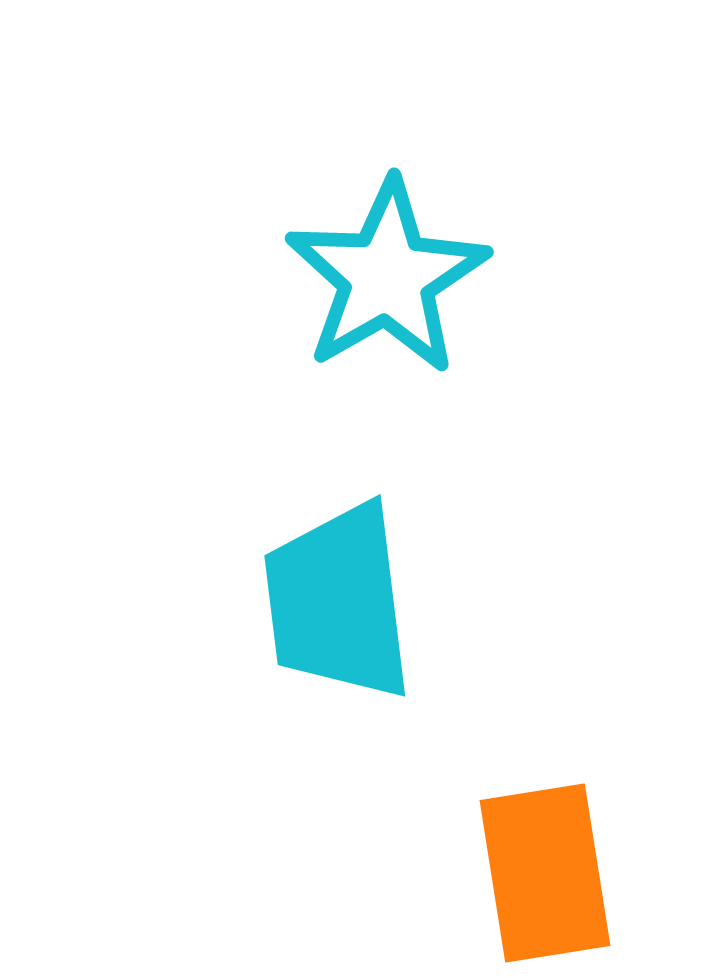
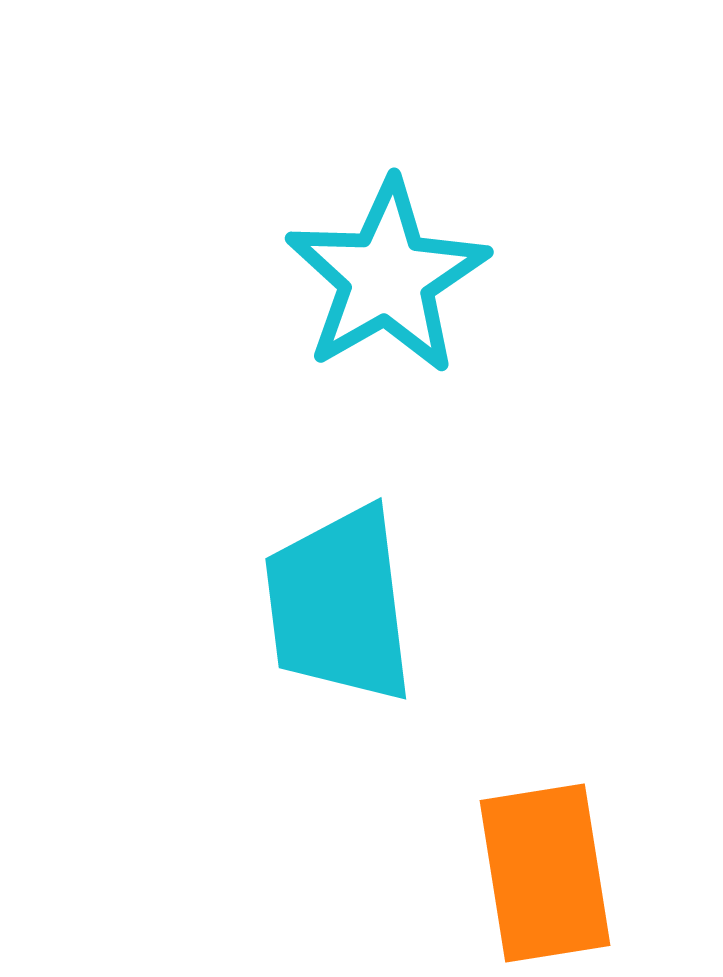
cyan trapezoid: moved 1 px right, 3 px down
